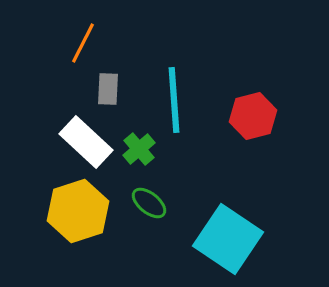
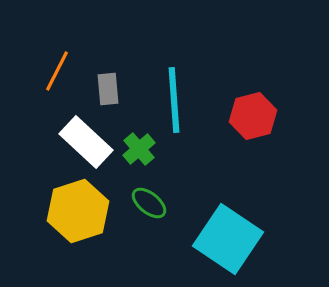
orange line: moved 26 px left, 28 px down
gray rectangle: rotated 8 degrees counterclockwise
